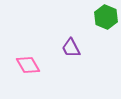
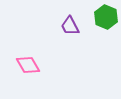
purple trapezoid: moved 1 px left, 22 px up
